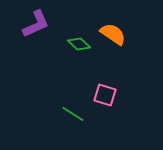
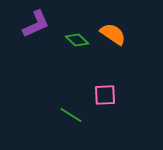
green diamond: moved 2 px left, 4 px up
pink square: rotated 20 degrees counterclockwise
green line: moved 2 px left, 1 px down
